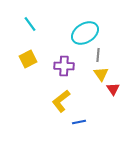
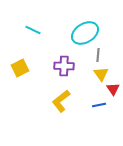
cyan line: moved 3 px right, 6 px down; rotated 28 degrees counterclockwise
yellow square: moved 8 px left, 9 px down
blue line: moved 20 px right, 17 px up
